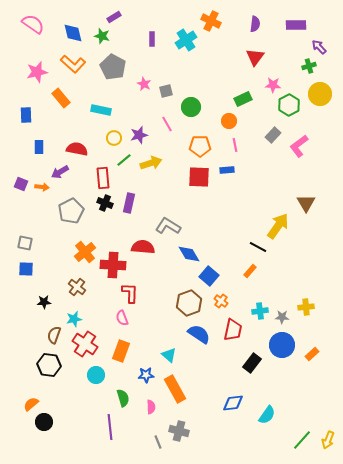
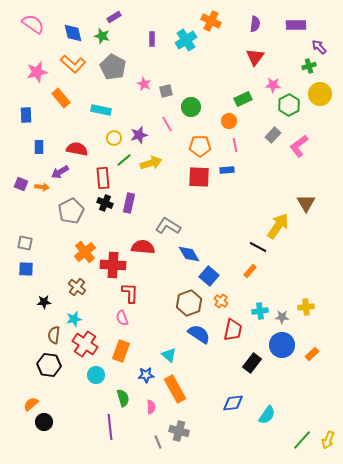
brown semicircle at (54, 335): rotated 12 degrees counterclockwise
